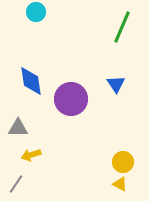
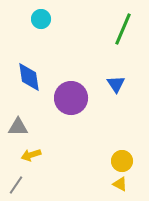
cyan circle: moved 5 px right, 7 px down
green line: moved 1 px right, 2 px down
blue diamond: moved 2 px left, 4 px up
purple circle: moved 1 px up
gray triangle: moved 1 px up
yellow circle: moved 1 px left, 1 px up
gray line: moved 1 px down
